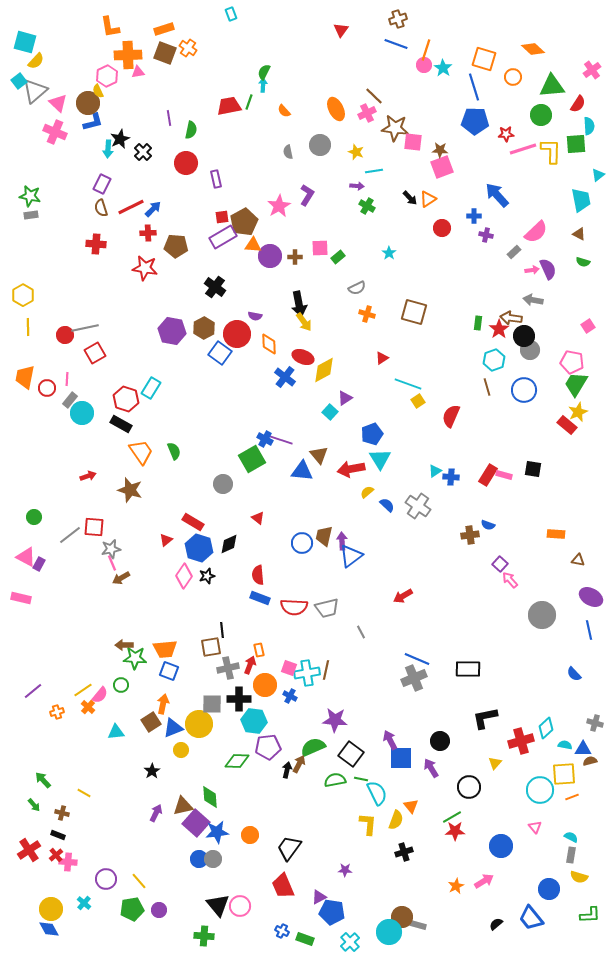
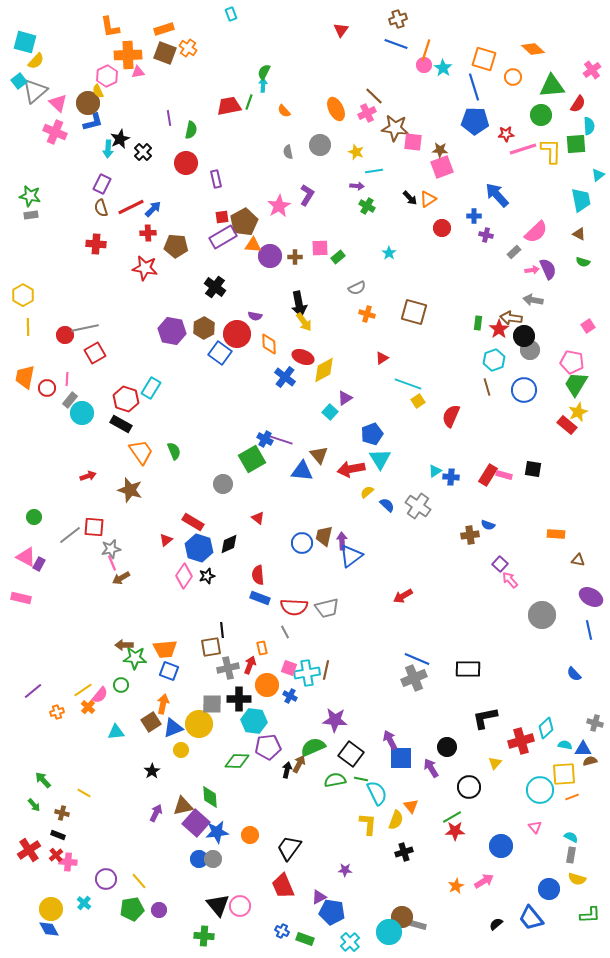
gray line at (361, 632): moved 76 px left
orange rectangle at (259, 650): moved 3 px right, 2 px up
orange circle at (265, 685): moved 2 px right
black circle at (440, 741): moved 7 px right, 6 px down
yellow semicircle at (579, 877): moved 2 px left, 2 px down
